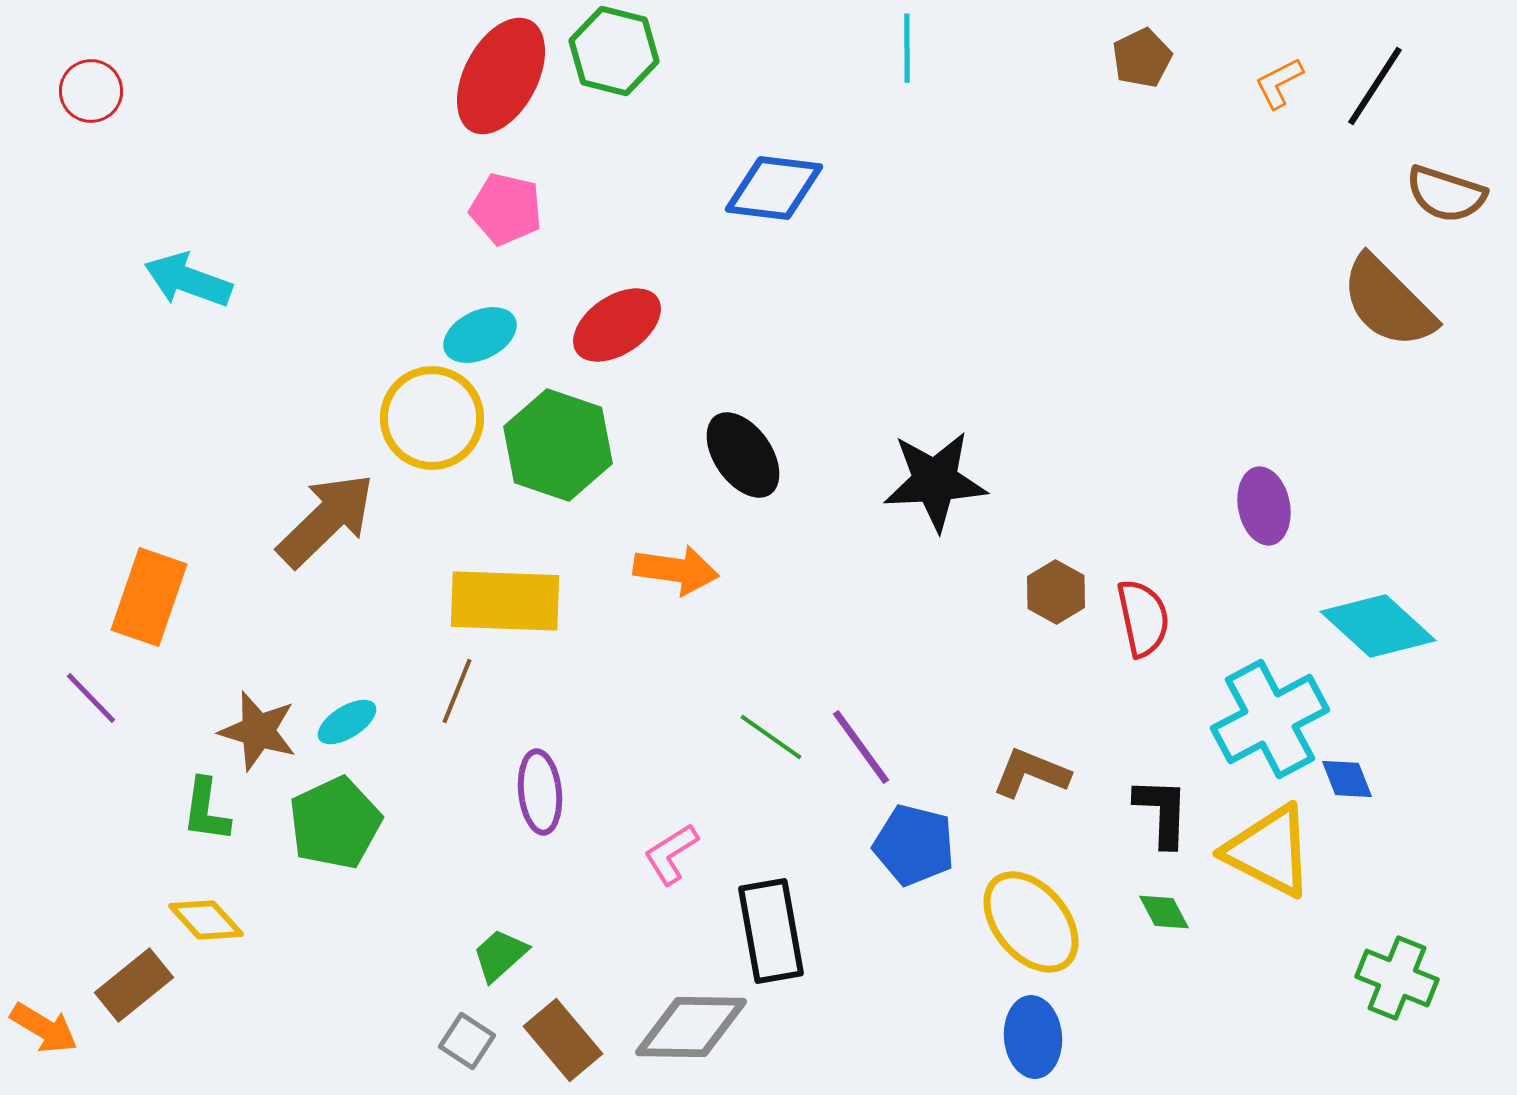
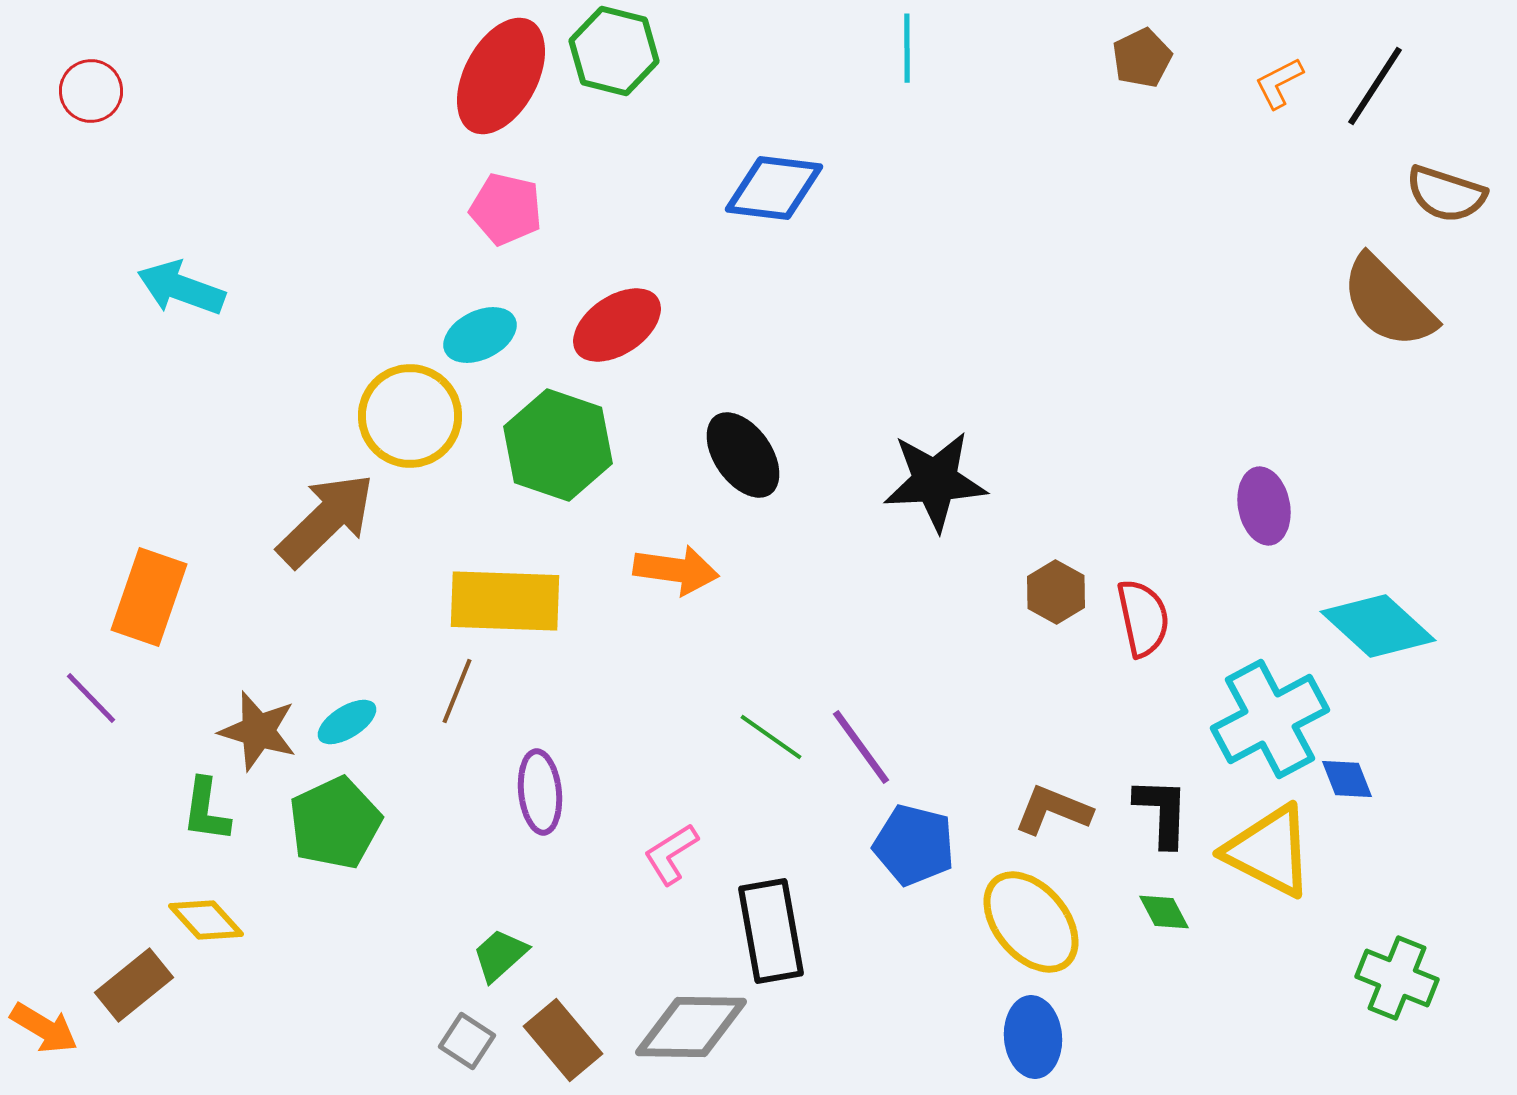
cyan arrow at (188, 280): moved 7 px left, 8 px down
yellow circle at (432, 418): moved 22 px left, 2 px up
brown L-shape at (1031, 773): moved 22 px right, 37 px down
